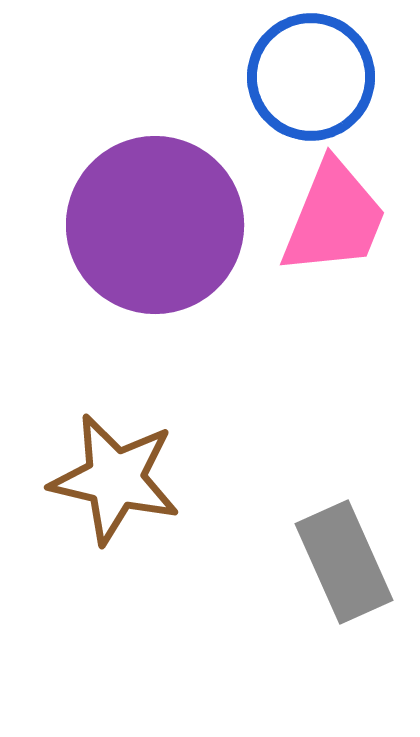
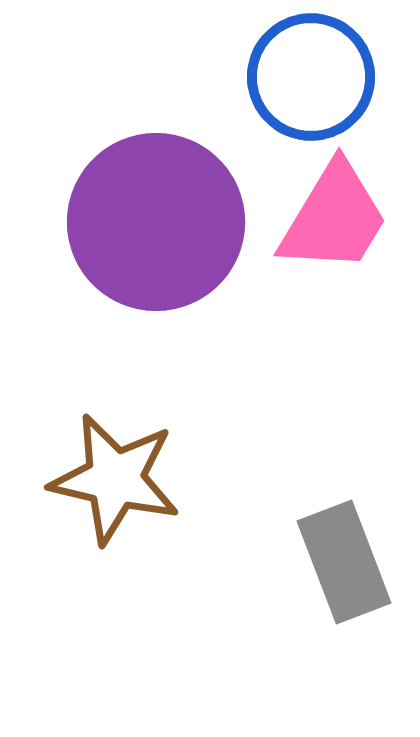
pink trapezoid: rotated 9 degrees clockwise
purple circle: moved 1 px right, 3 px up
gray rectangle: rotated 3 degrees clockwise
